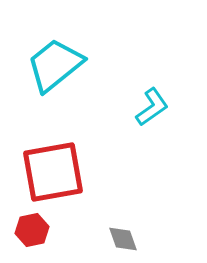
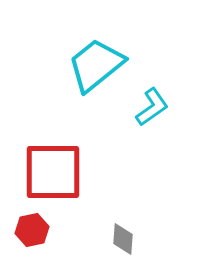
cyan trapezoid: moved 41 px right
red square: rotated 10 degrees clockwise
gray diamond: rotated 24 degrees clockwise
